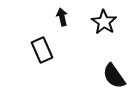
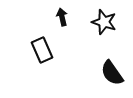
black star: rotated 15 degrees counterclockwise
black semicircle: moved 2 px left, 3 px up
